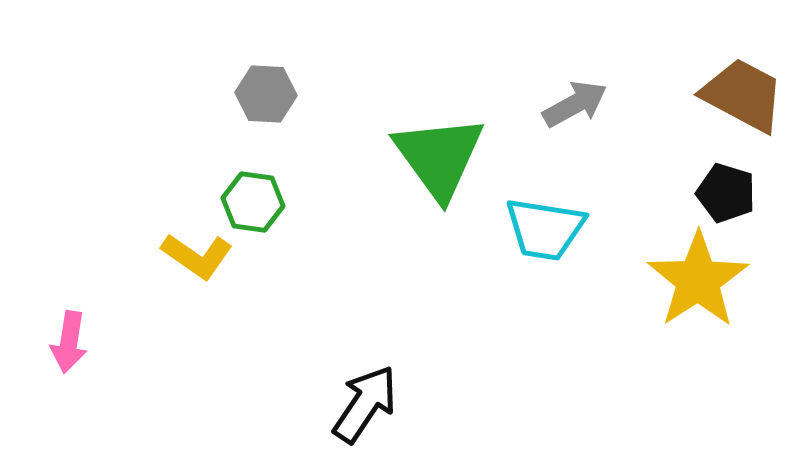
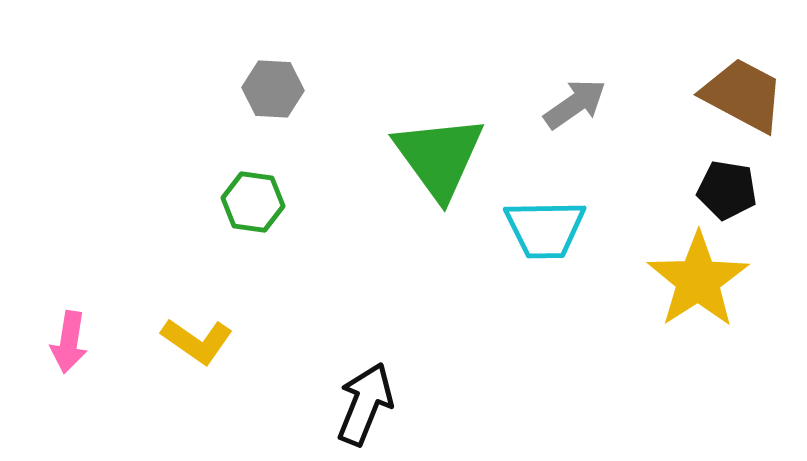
gray hexagon: moved 7 px right, 5 px up
gray arrow: rotated 6 degrees counterclockwise
black pentagon: moved 1 px right, 3 px up; rotated 8 degrees counterclockwise
cyan trapezoid: rotated 10 degrees counterclockwise
yellow L-shape: moved 85 px down
black arrow: rotated 12 degrees counterclockwise
